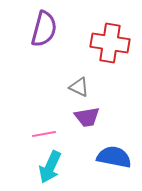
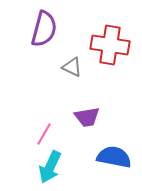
red cross: moved 2 px down
gray triangle: moved 7 px left, 20 px up
pink line: rotated 50 degrees counterclockwise
